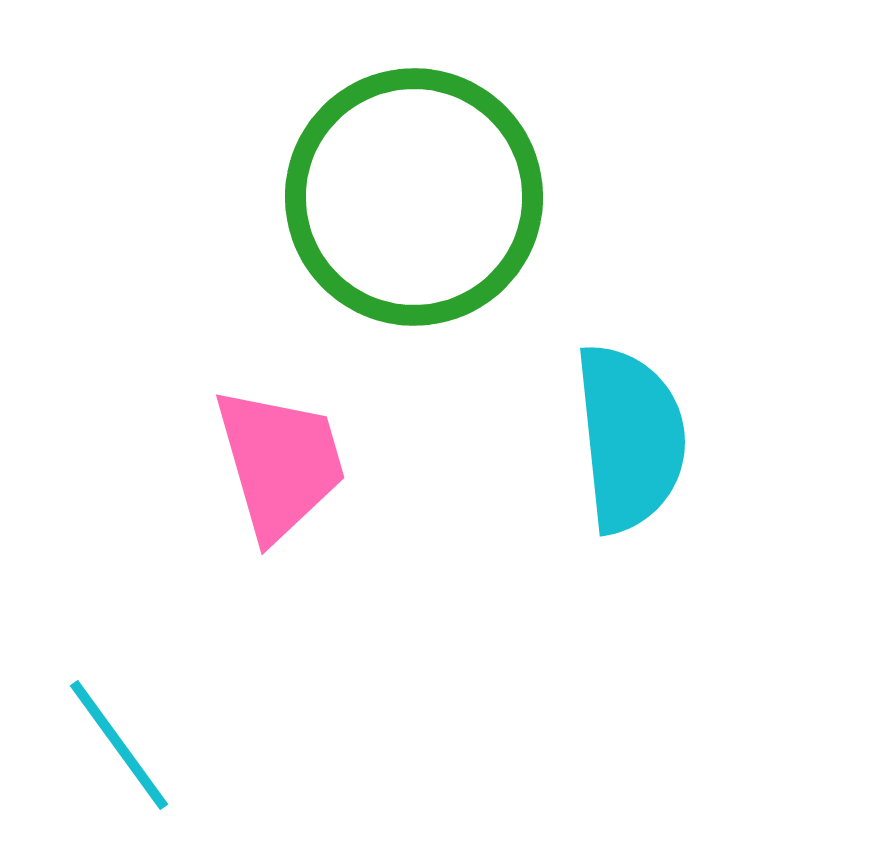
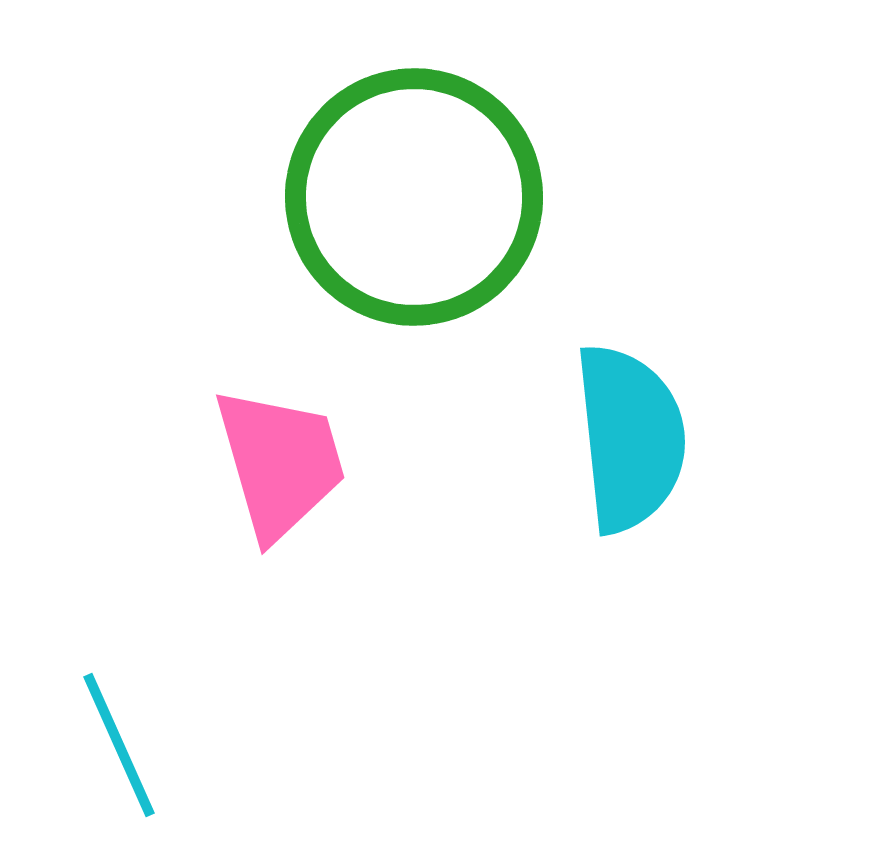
cyan line: rotated 12 degrees clockwise
